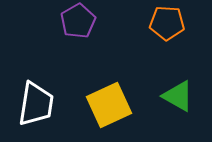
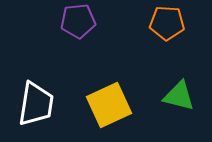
purple pentagon: rotated 24 degrees clockwise
green triangle: moved 1 px right; rotated 16 degrees counterclockwise
